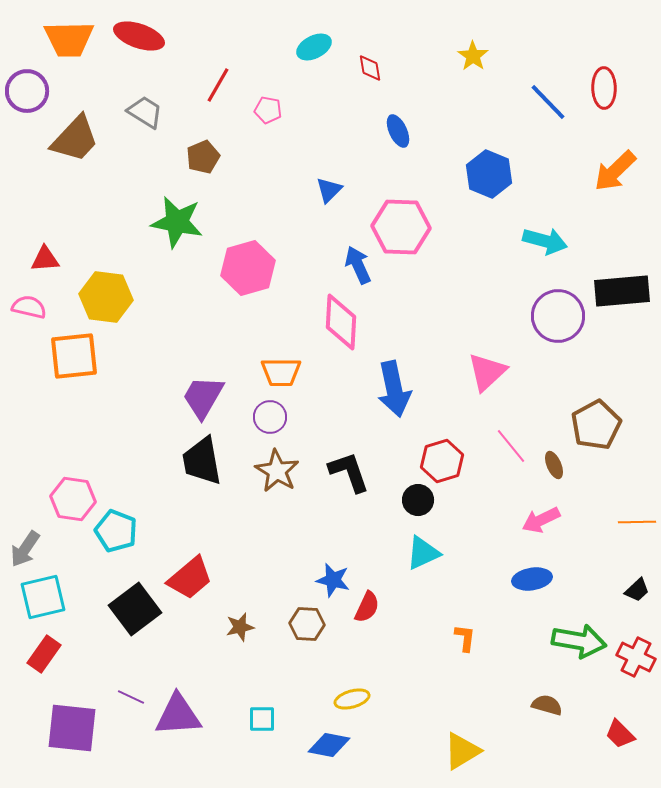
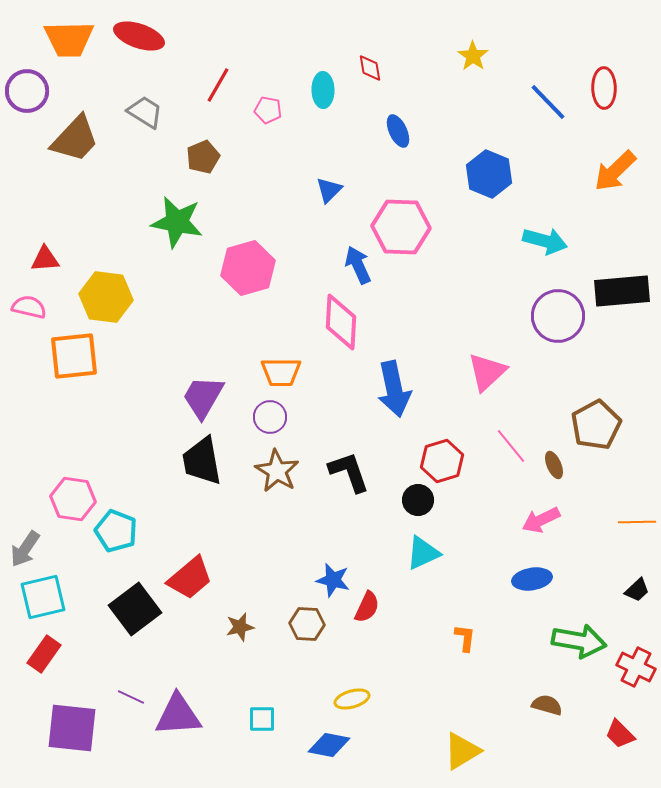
cyan ellipse at (314, 47): moved 9 px right, 43 px down; rotated 64 degrees counterclockwise
red cross at (636, 657): moved 10 px down
